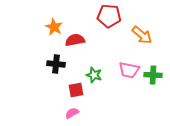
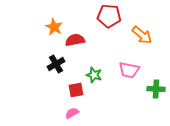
black cross: rotated 36 degrees counterclockwise
green cross: moved 3 px right, 14 px down
